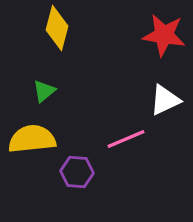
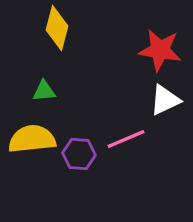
red star: moved 4 px left, 15 px down
green triangle: rotated 35 degrees clockwise
purple hexagon: moved 2 px right, 18 px up
